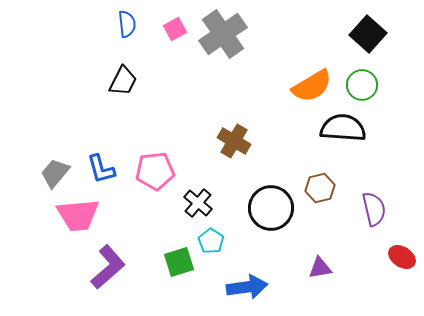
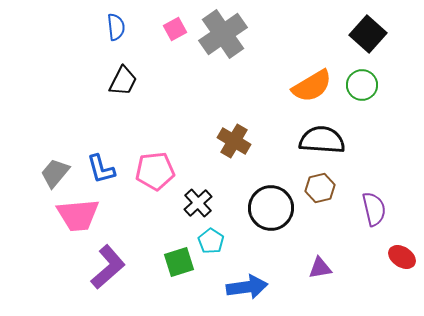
blue semicircle: moved 11 px left, 3 px down
black semicircle: moved 21 px left, 12 px down
black cross: rotated 8 degrees clockwise
